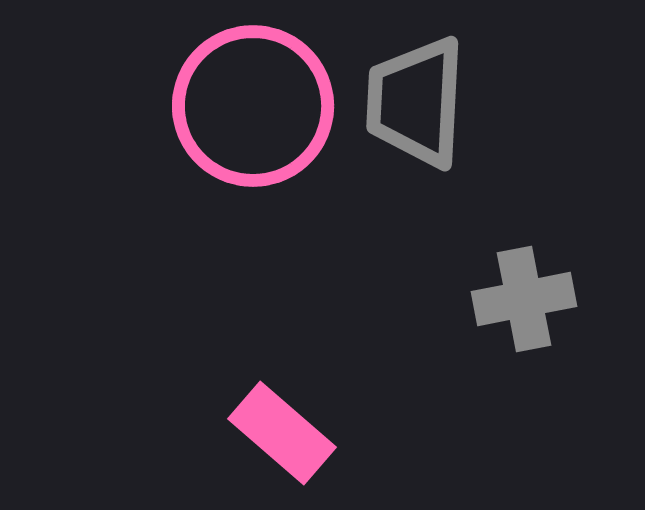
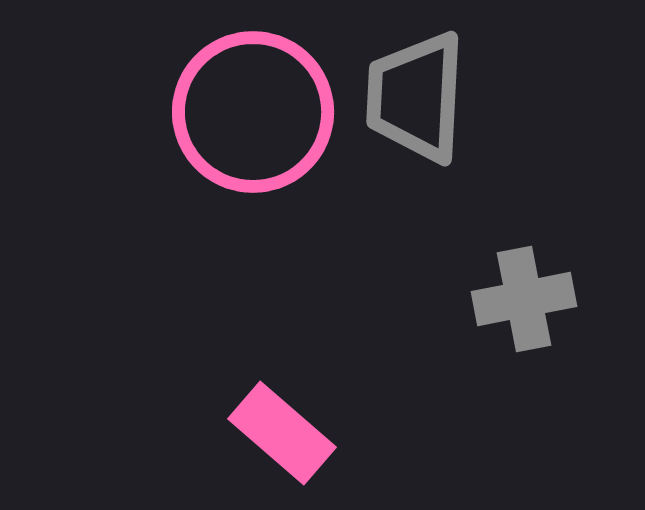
gray trapezoid: moved 5 px up
pink circle: moved 6 px down
